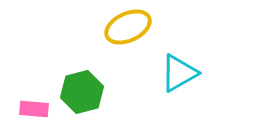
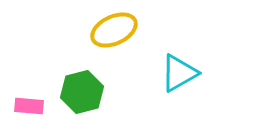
yellow ellipse: moved 14 px left, 3 px down
pink rectangle: moved 5 px left, 3 px up
